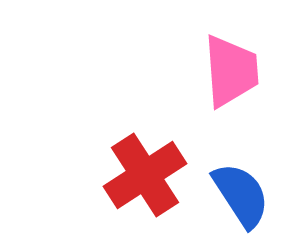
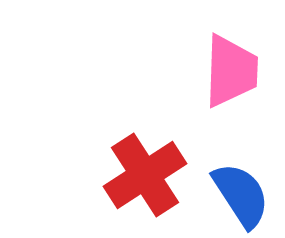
pink trapezoid: rotated 6 degrees clockwise
